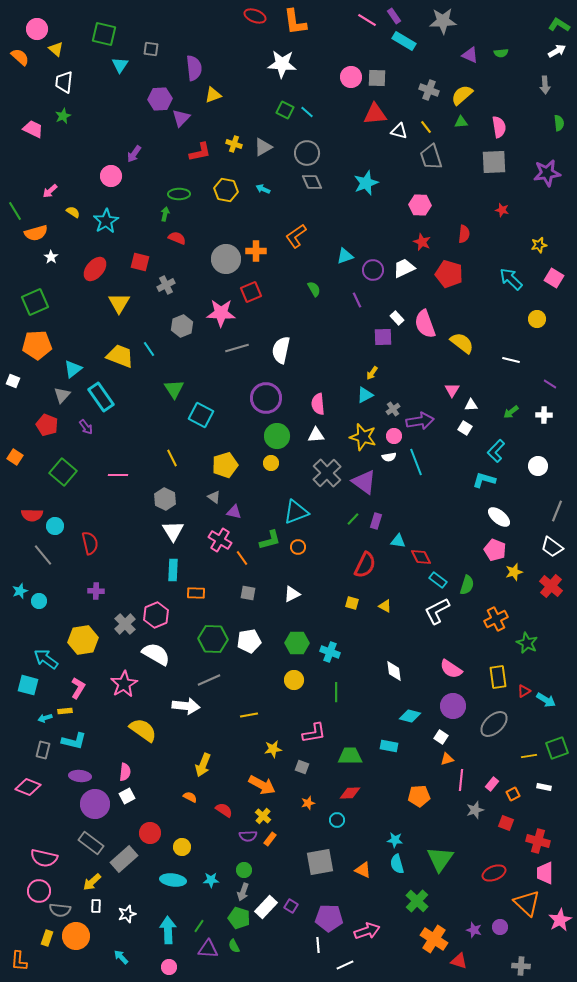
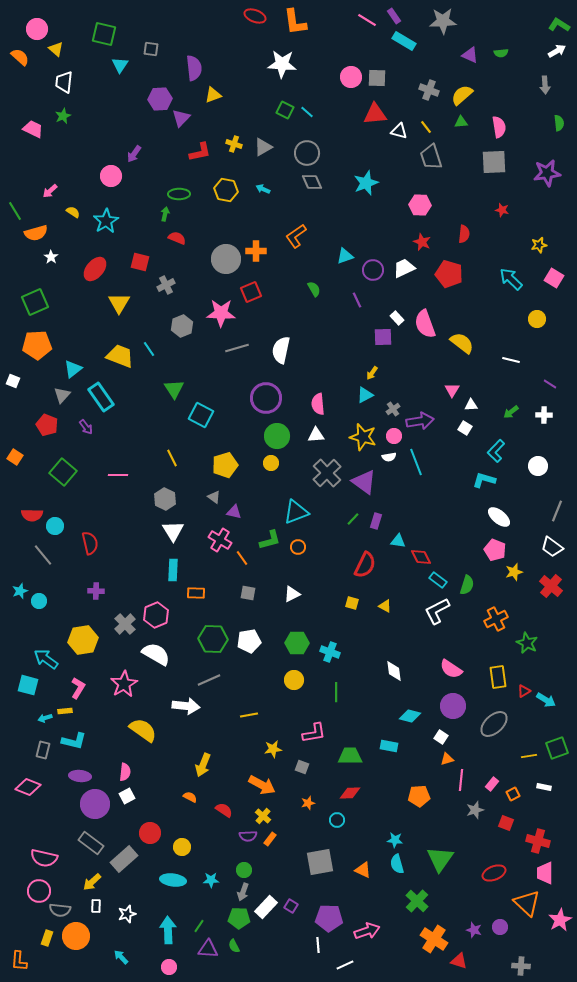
green pentagon at (239, 918): rotated 15 degrees counterclockwise
